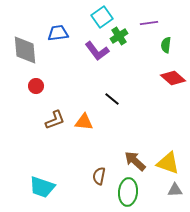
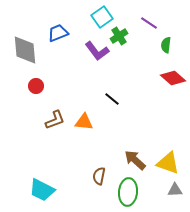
purple line: rotated 42 degrees clockwise
blue trapezoid: rotated 15 degrees counterclockwise
brown arrow: moved 1 px up
cyan trapezoid: moved 3 px down; rotated 8 degrees clockwise
